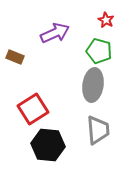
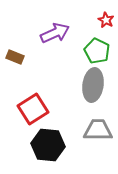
green pentagon: moved 2 px left; rotated 10 degrees clockwise
gray trapezoid: rotated 84 degrees counterclockwise
